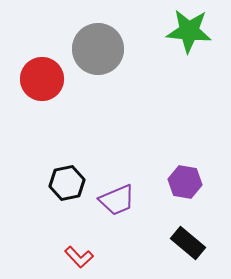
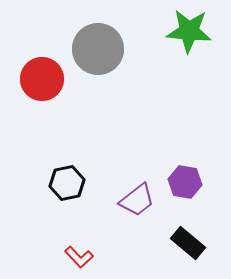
purple trapezoid: moved 20 px right; rotated 15 degrees counterclockwise
